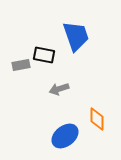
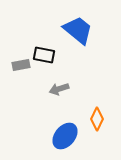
blue trapezoid: moved 2 px right, 6 px up; rotated 32 degrees counterclockwise
orange diamond: rotated 25 degrees clockwise
blue ellipse: rotated 12 degrees counterclockwise
